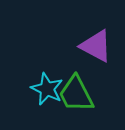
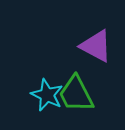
cyan star: moved 6 px down
